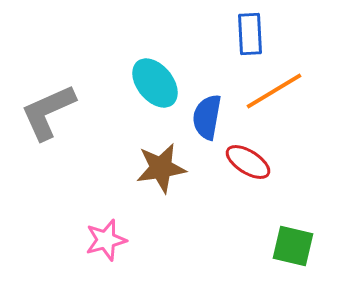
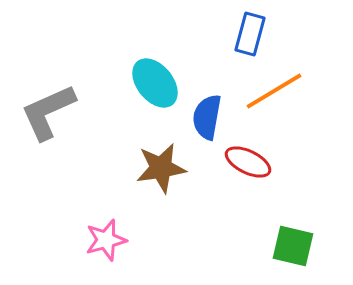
blue rectangle: rotated 18 degrees clockwise
red ellipse: rotated 6 degrees counterclockwise
